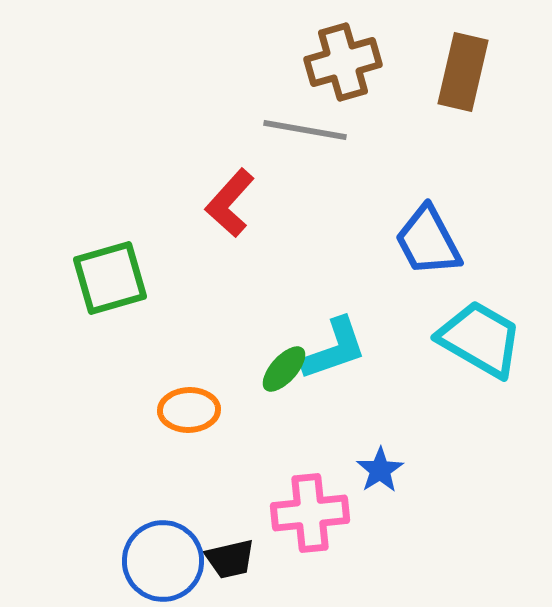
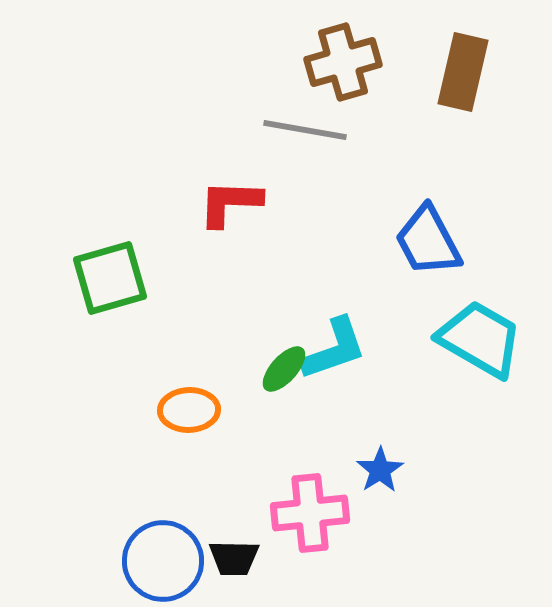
red L-shape: rotated 50 degrees clockwise
black trapezoid: moved 4 px right, 1 px up; rotated 14 degrees clockwise
